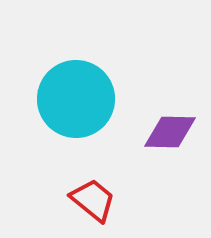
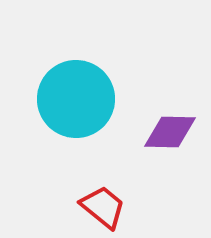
red trapezoid: moved 10 px right, 7 px down
